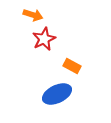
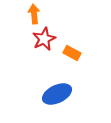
orange arrow: moved 1 px right, 1 px up; rotated 114 degrees counterclockwise
orange rectangle: moved 13 px up
